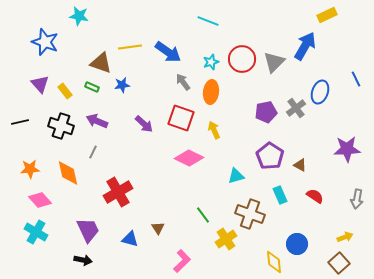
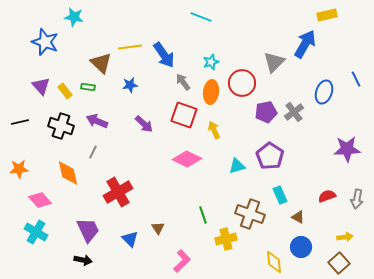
yellow rectangle at (327, 15): rotated 12 degrees clockwise
cyan star at (79, 16): moved 5 px left, 1 px down
cyan line at (208, 21): moved 7 px left, 4 px up
blue arrow at (305, 46): moved 2 px up
blue arrow at (168, 52): moved 4 px left, 3 px down; rotated 20 degrees clockwise
red circle at (242, 59): moved 24 px down
brown triangle at (101, 63): rotated 25 degrees clockwise
purple triangle at (40, 84): moved 1 px right, 2 px down
blue star at (122, 85): moved 8 px right
green rectangle at (92, 87): moved 4 px left; rotated 16 degrees counterclockwise
blue ellipse at (320, 92): moved 4 px right
gray cross at (296, 108): moved 2 px left, 4 px down
red square at (181, 118): moved 3 px right, 3 px up
pink diamond at (189, 158): moved 2 px left, 1 px down
brown triangle at (300, 165): moved 2 px left, 52 px down
orange star at (30, 169): moved 11 px left
cyan triangle at (236, 176): moved 1 px right, 10 px up
red semicircle at (315, 196): moved 12 px right; rotated 54 degrees counterclockwise
green line at (203, 215): rotated 18 degrees clockwise
yellow arrow at (345, 237): rotated 14 degrees clockwise
blue triangle at (130, 239): rotated 30 degrees clockwise
yellow cross at (226, 239): rotated 20 degrees clockwise
blue circle at (297, 244): moved 4 px right, 3 px down
